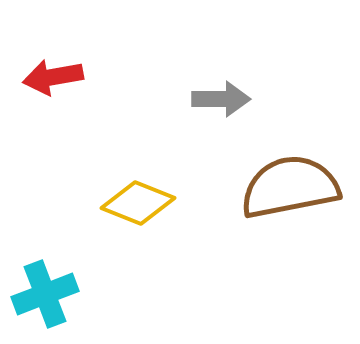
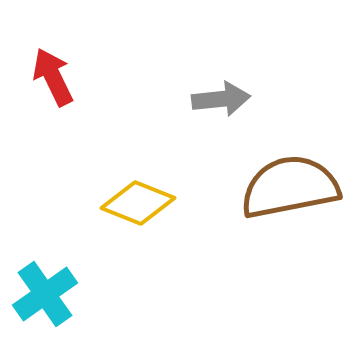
red arrow: rotated 74 degrees clockwise
gray arrow: rotated 6 degrees counterclockwise
cyan cross: rotated 14 degrees counterclockwise
